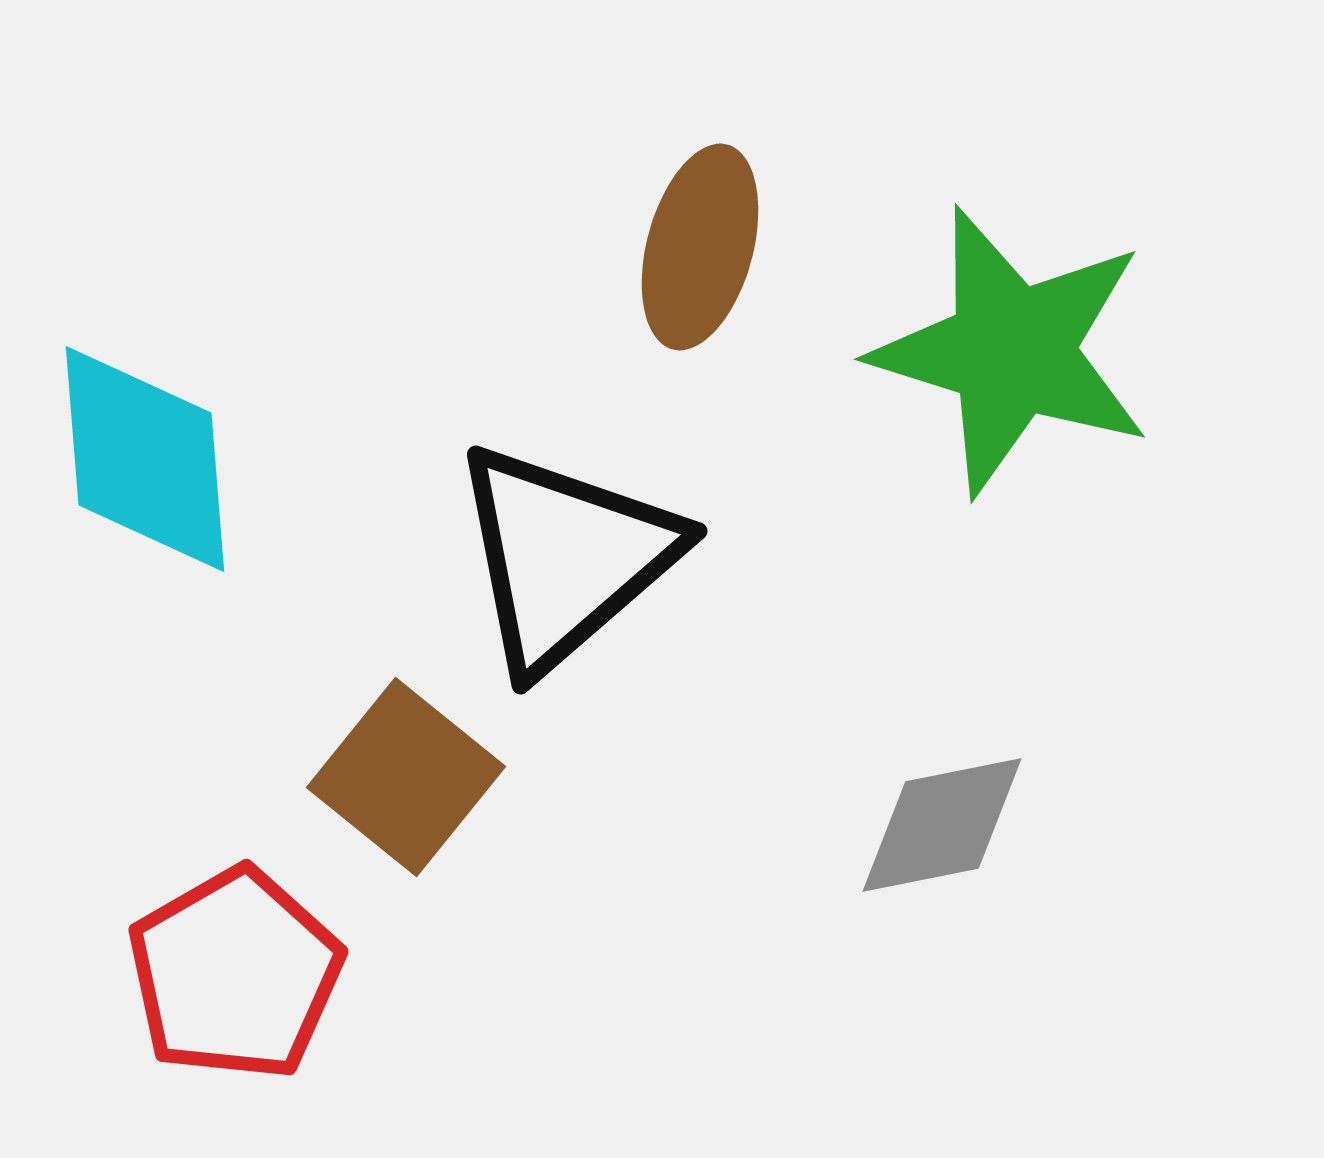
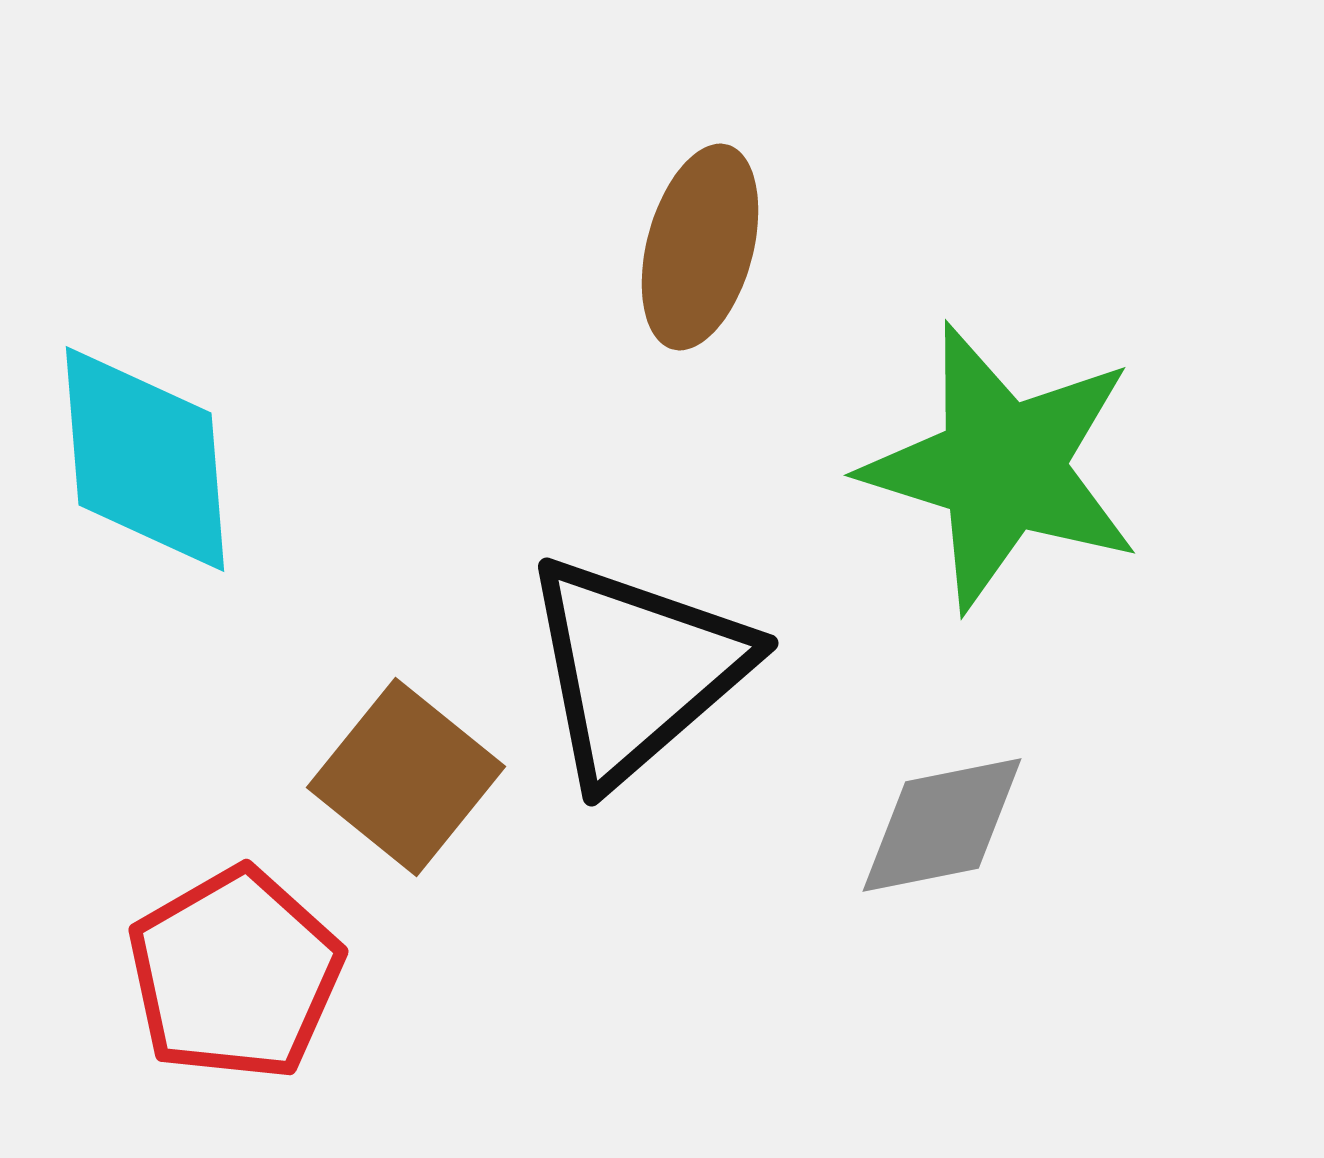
green star: moved 10 px left, 116 px down
black triangle: moved 71 px right, 112 px down
